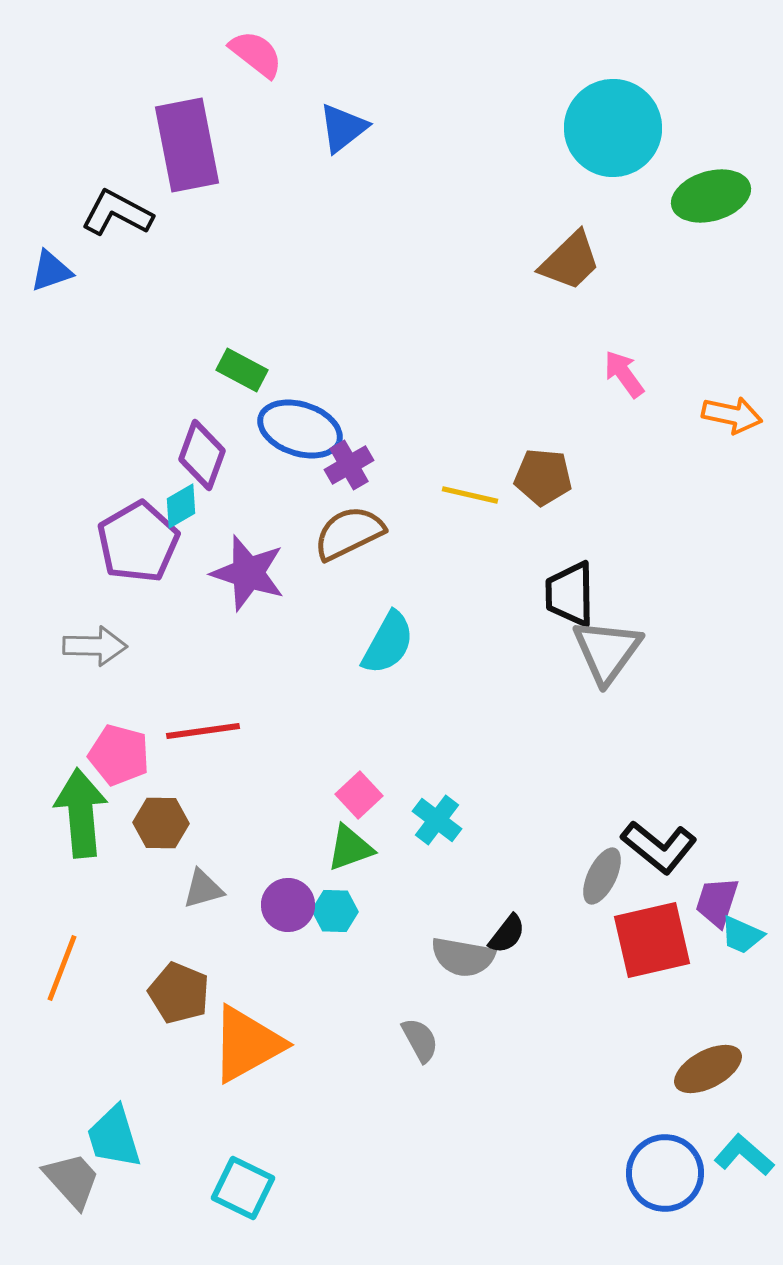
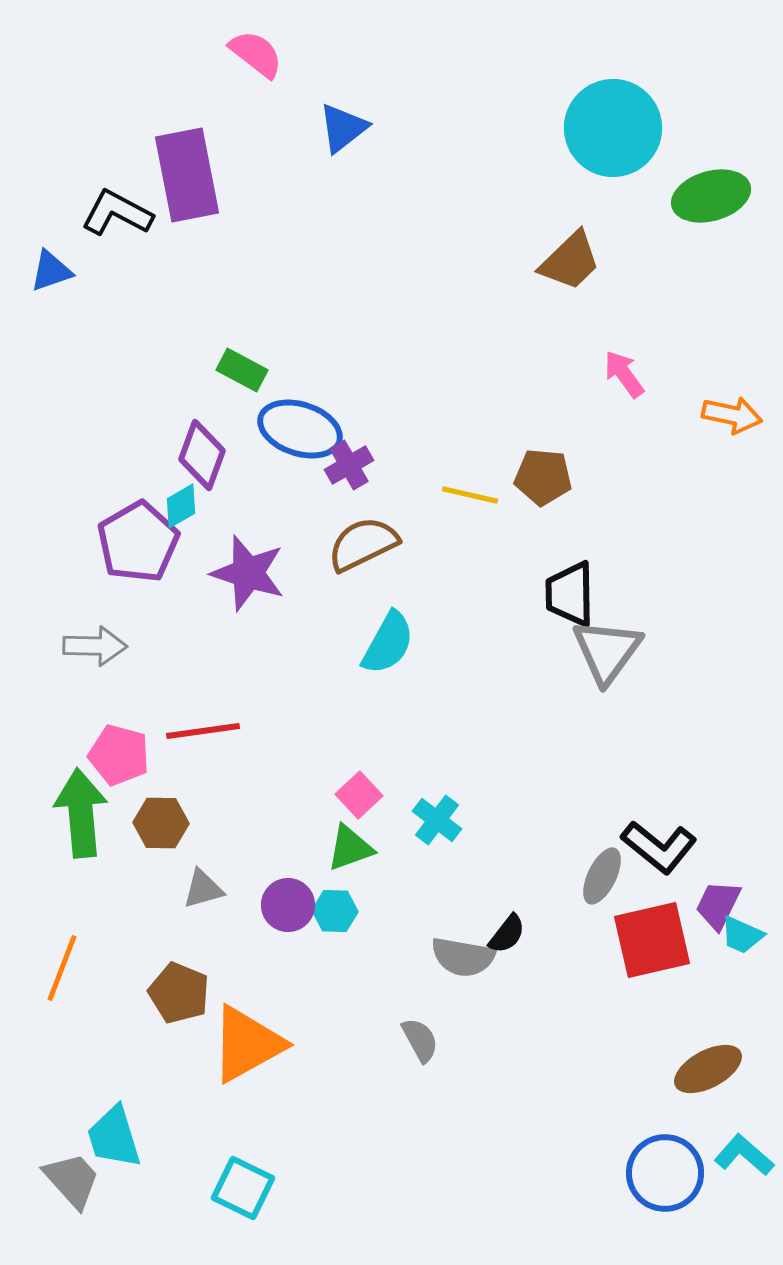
purple rectangle at (187, 145): moved 30 px down
brown semicircle at (349, 533): moved 14 px right, 11 px down
purple trapezoid at (717, 902): moved 1 px right, 3 px down; rotated 8 degrees clockwise
